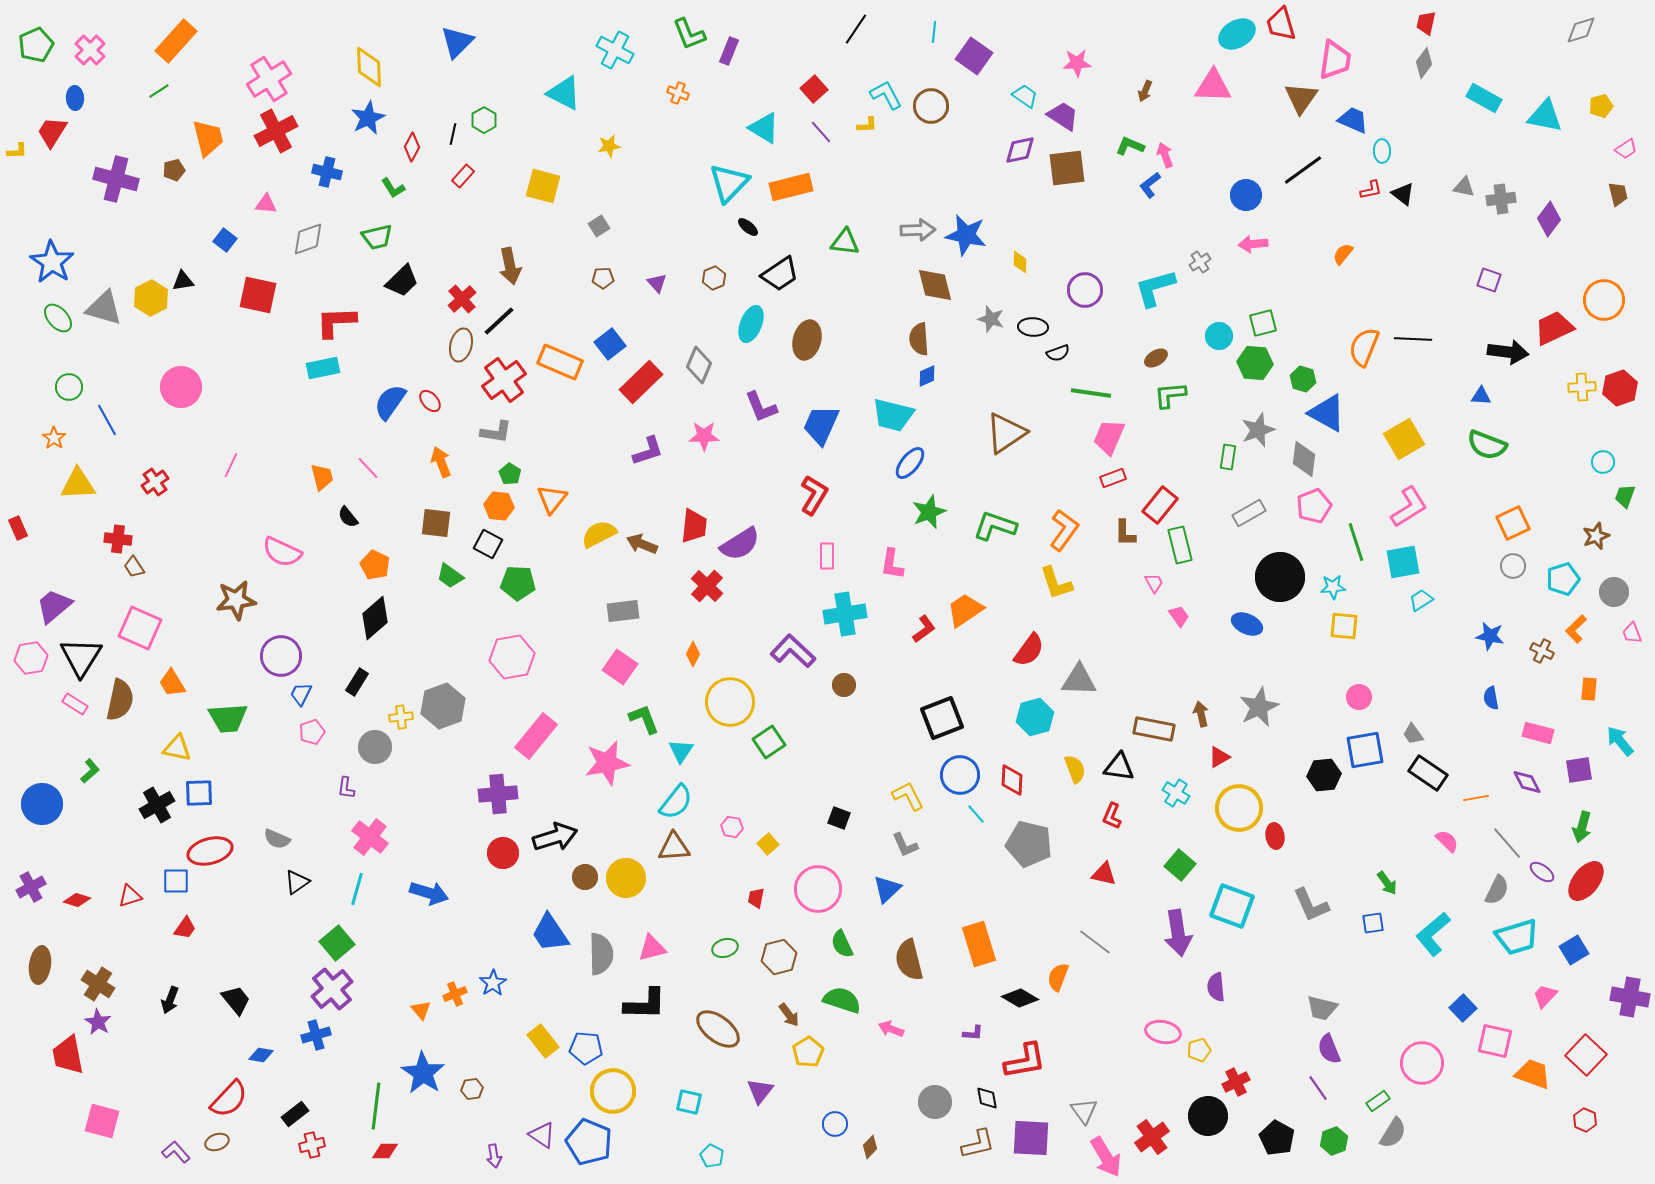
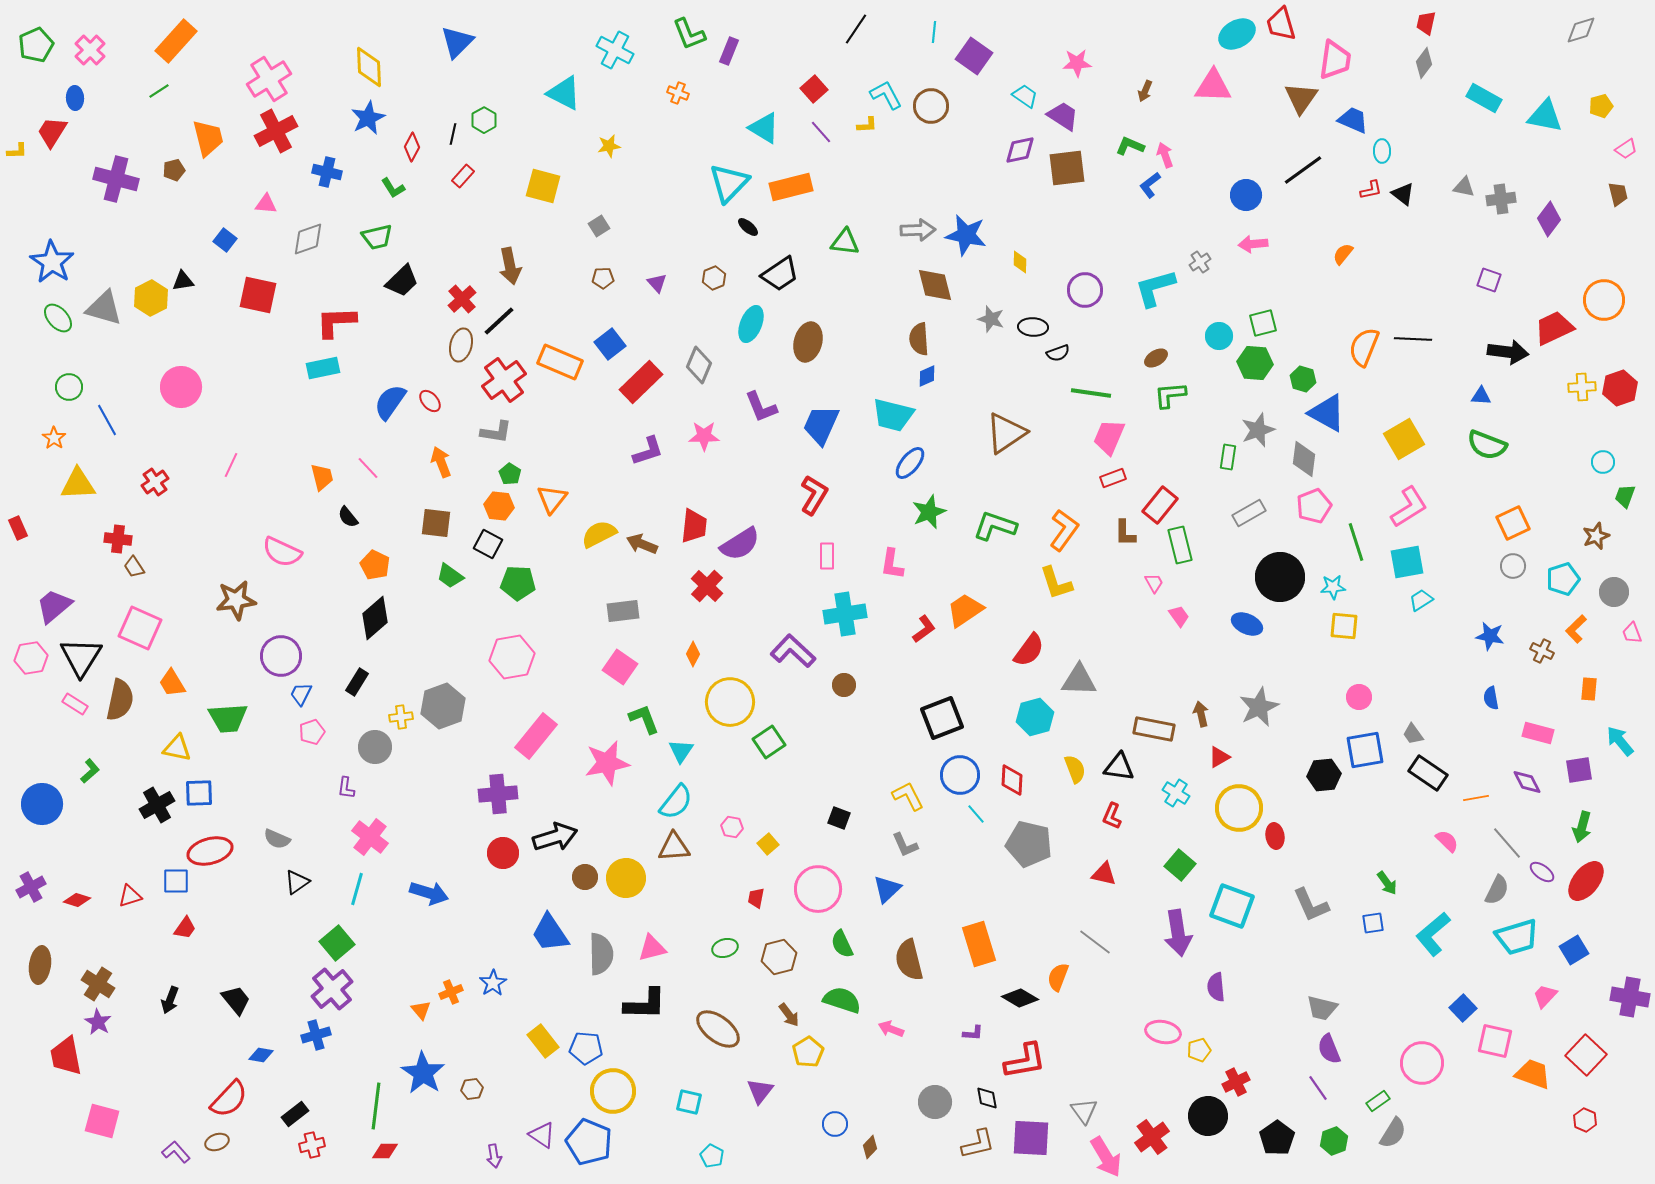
brown ellipse at (807, 340): moved 1 px right, 2 px down
cyan square at (1403, 562): moved 4 px right
orange cross at (455, 994): moved 4 px left, 2 px up
red trapezoid at (68, 1055): moved 2 px left, 1 px down
black pentagon at (1277, 1138): rotated 8 degrees clockwise
